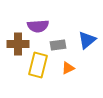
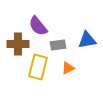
purple semicircle: rotated 55 degrees clockwise
blue triangle: rotated 30 degrees clockwise
yellow rectangle: moved 2 px down
